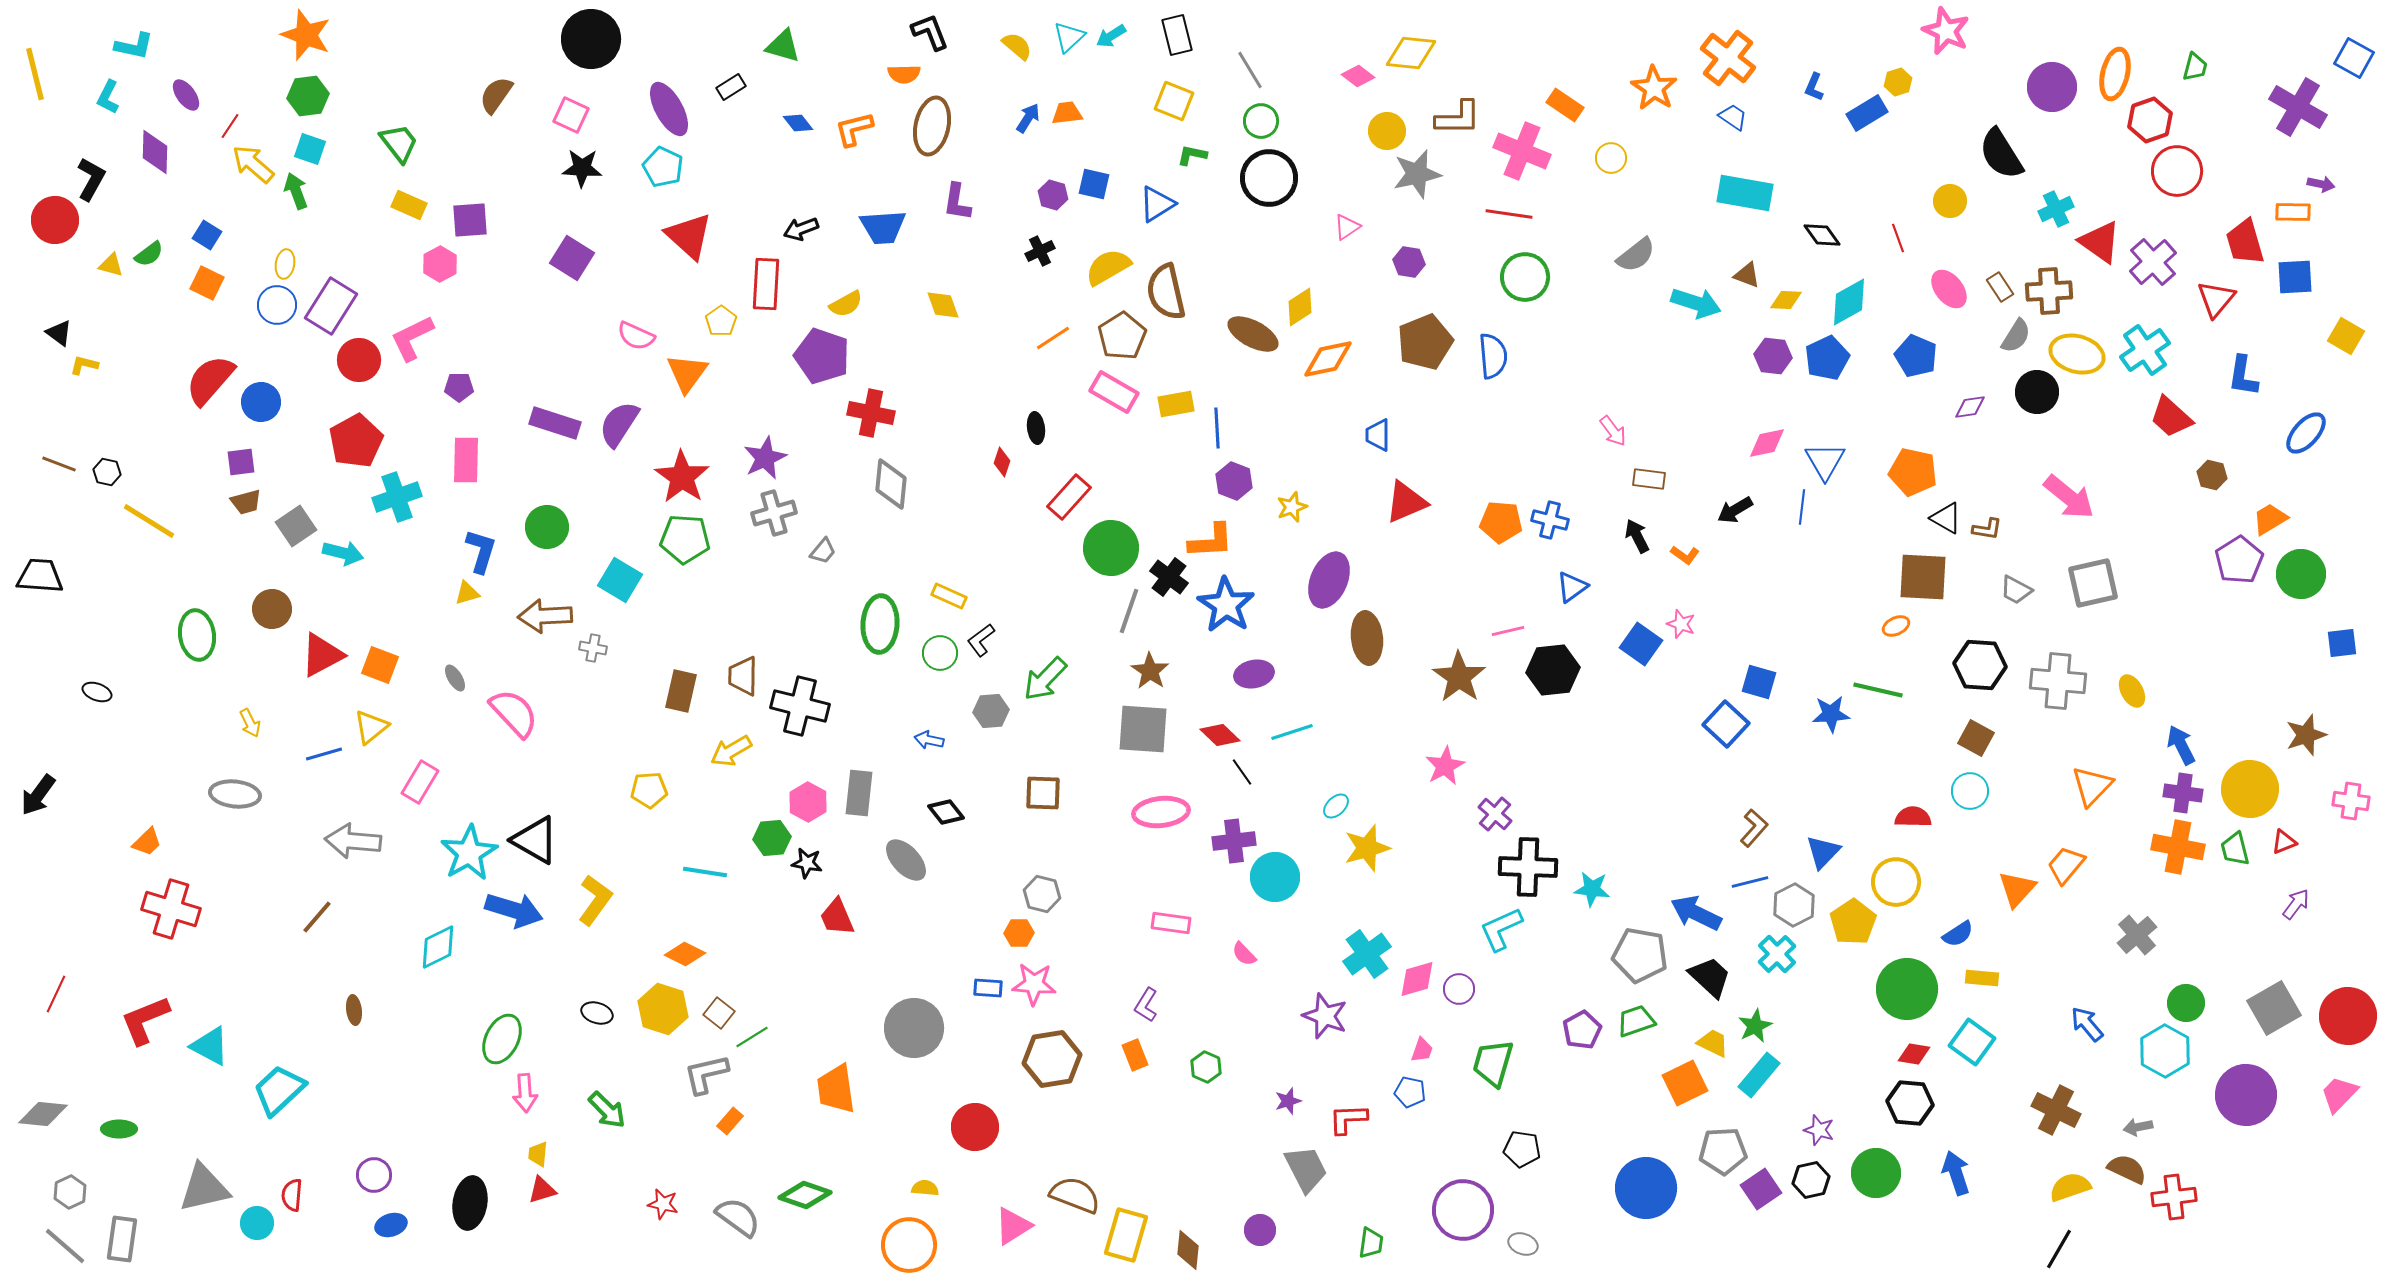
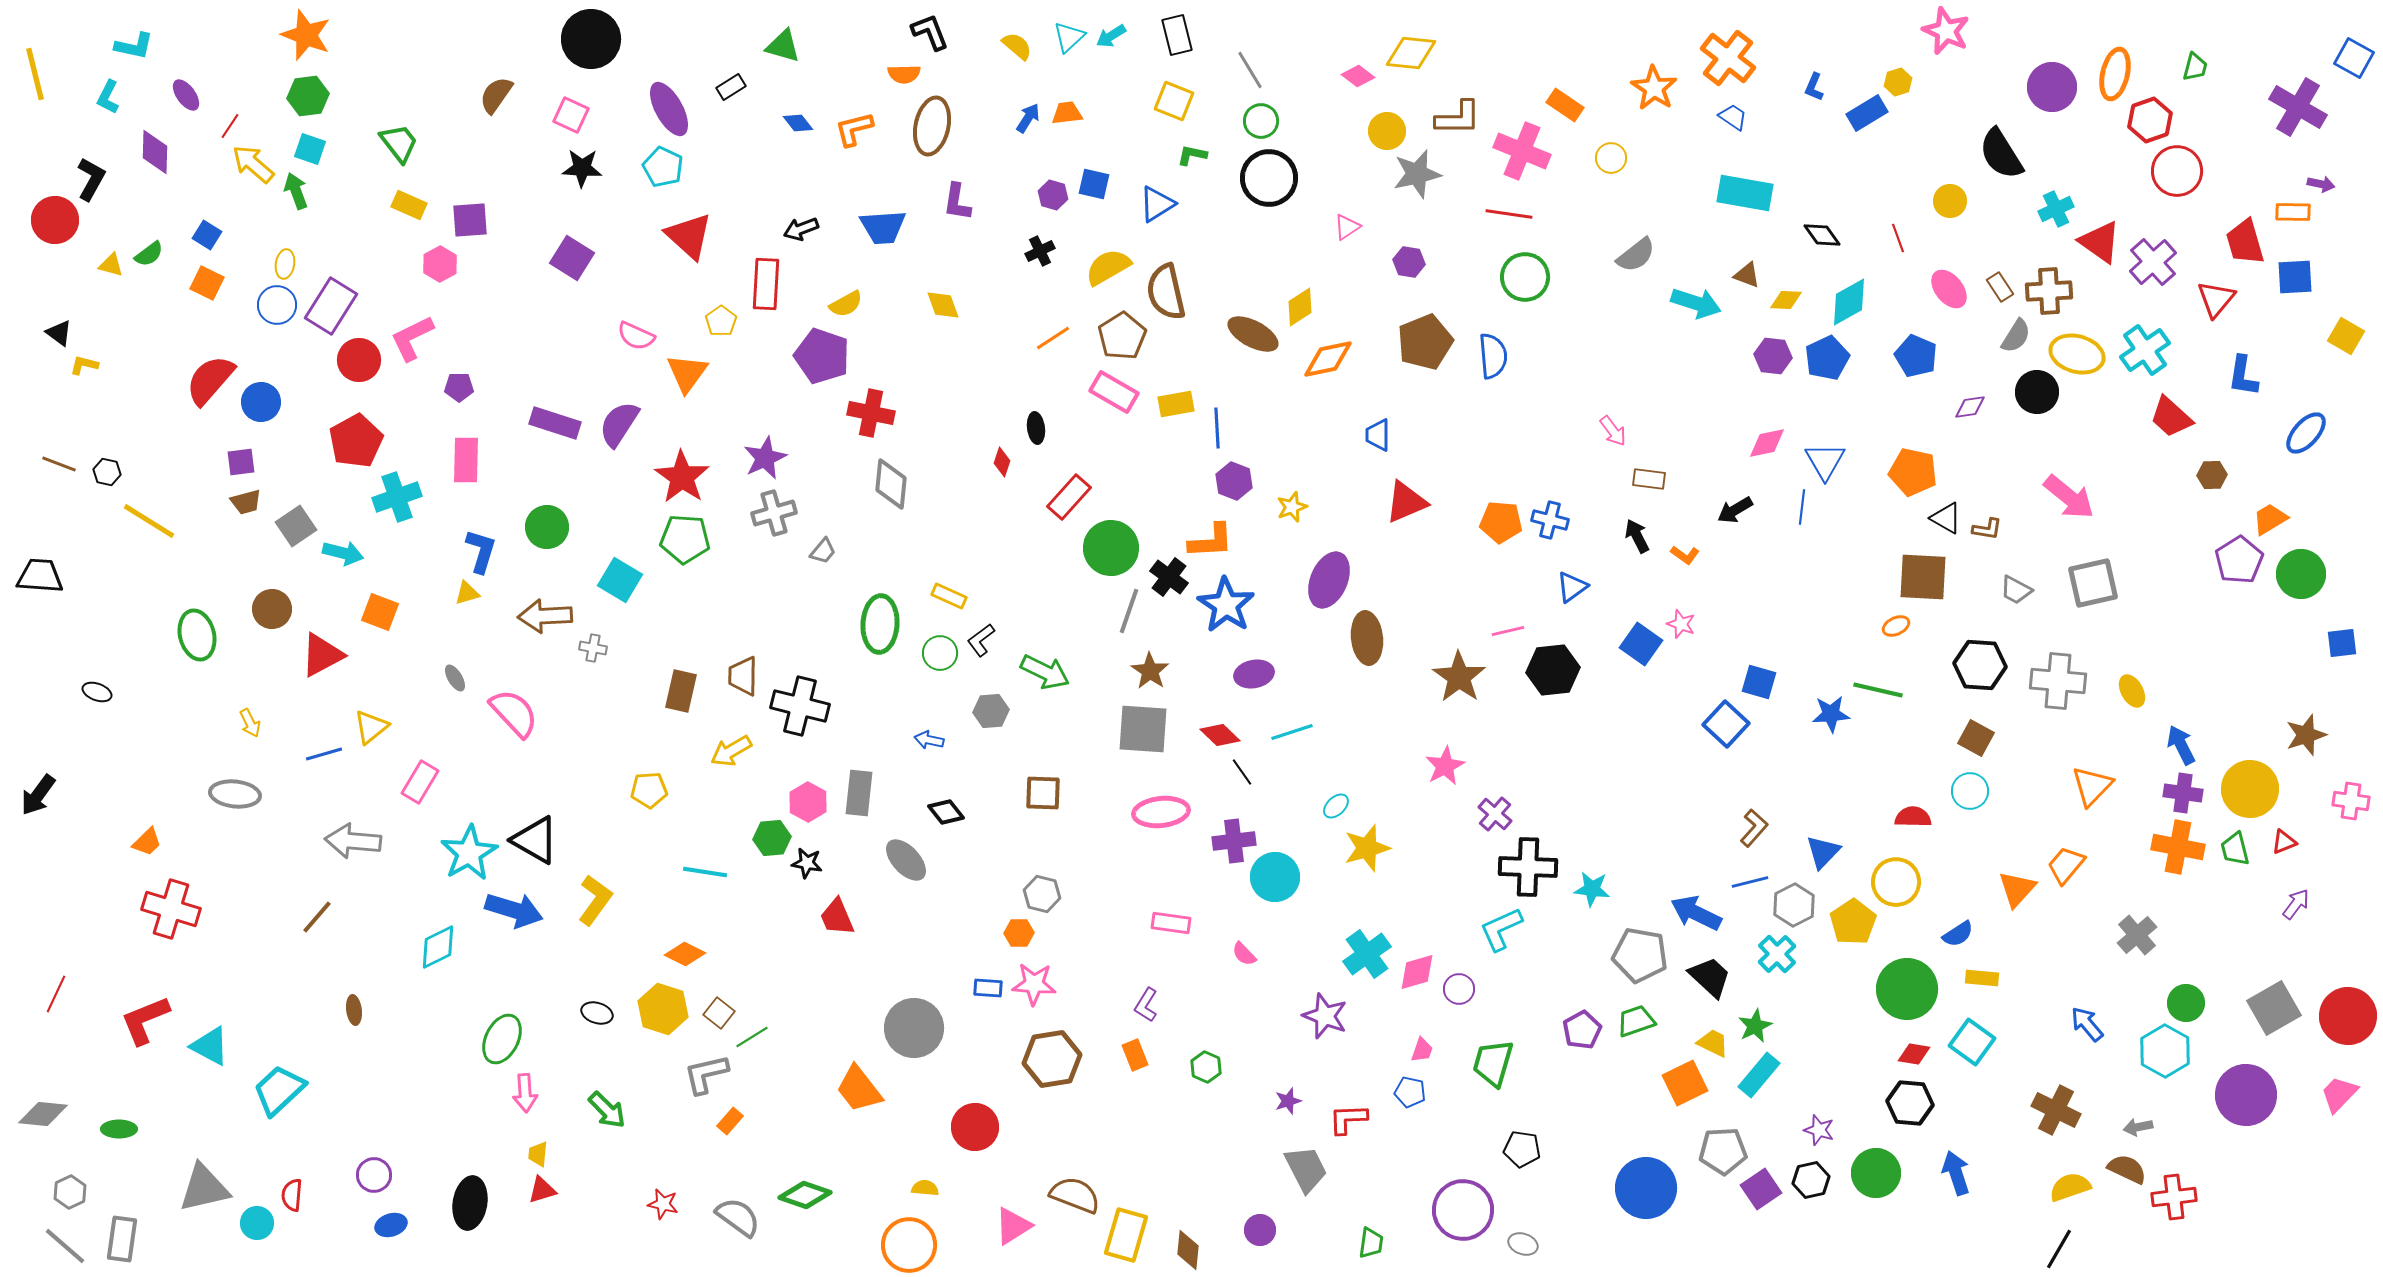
brown hexagon at (2212, 475): rotated 16 degrees counterclockwise
green ellipse at (197, 635): rotated 6 degrees counterclockwise
orange square at (380, 665): moved 53 px up
green arrow at (1045, 679): moved 7 px up; rotated 108 degrees counterclockwise
pink diamond at (1417, 979): moved 7 px up
orange trapezoid at (836, 1089): moved 23 px right; rotated 30 degrees counterclockwise
